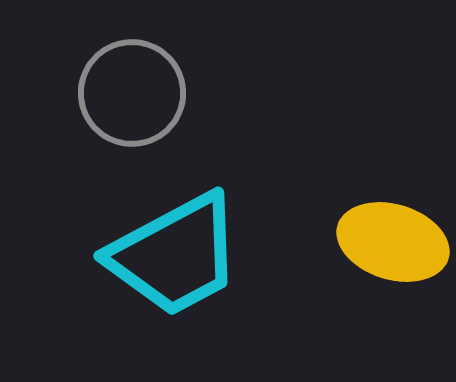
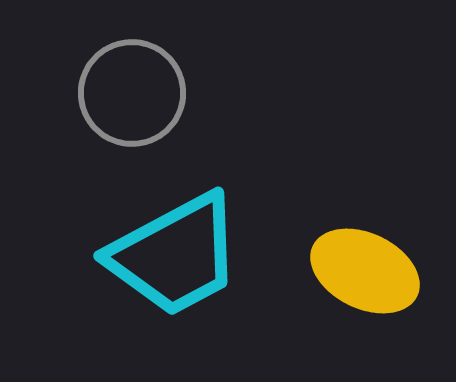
yellow ellipse: moved 28 px left, 29 px down; rotated 9 degrees clockwise
